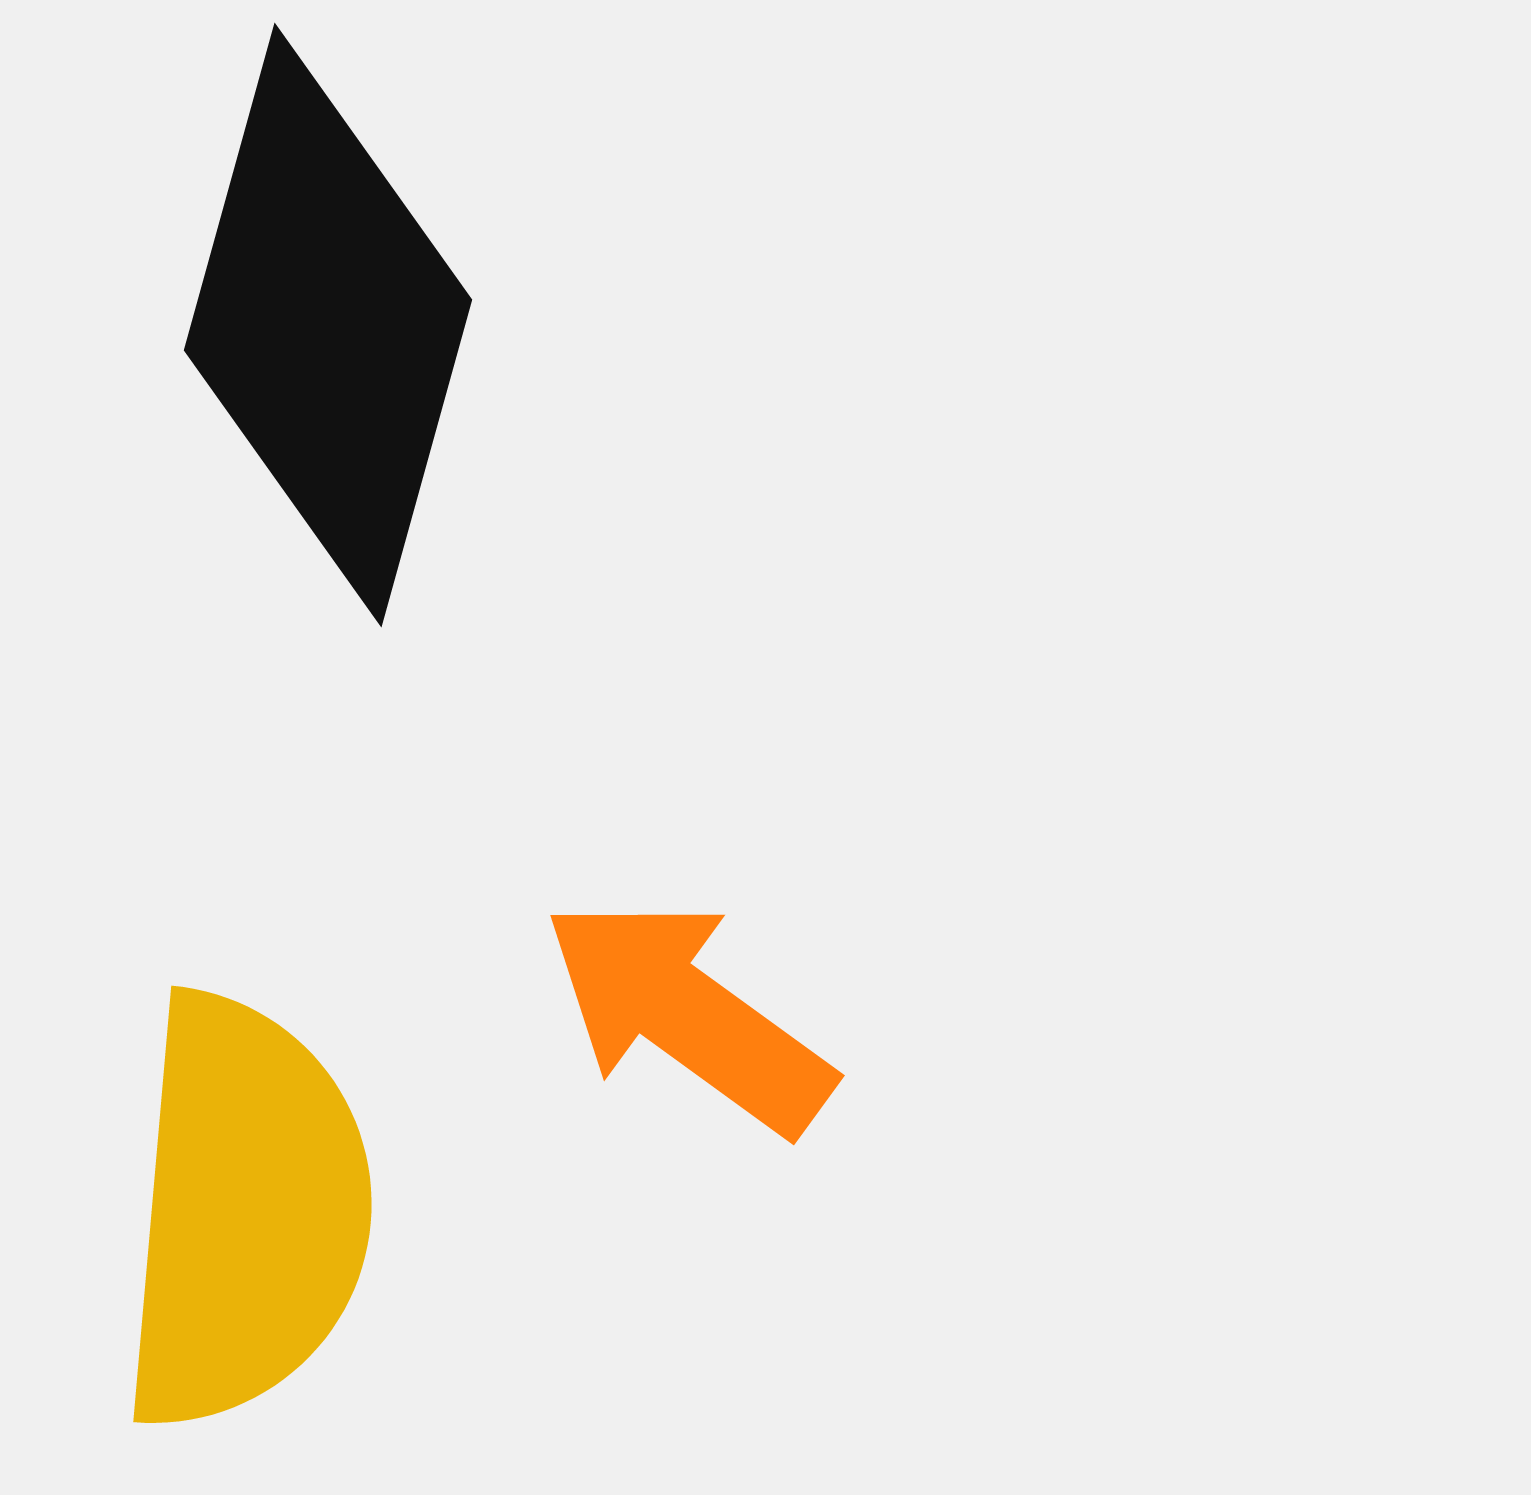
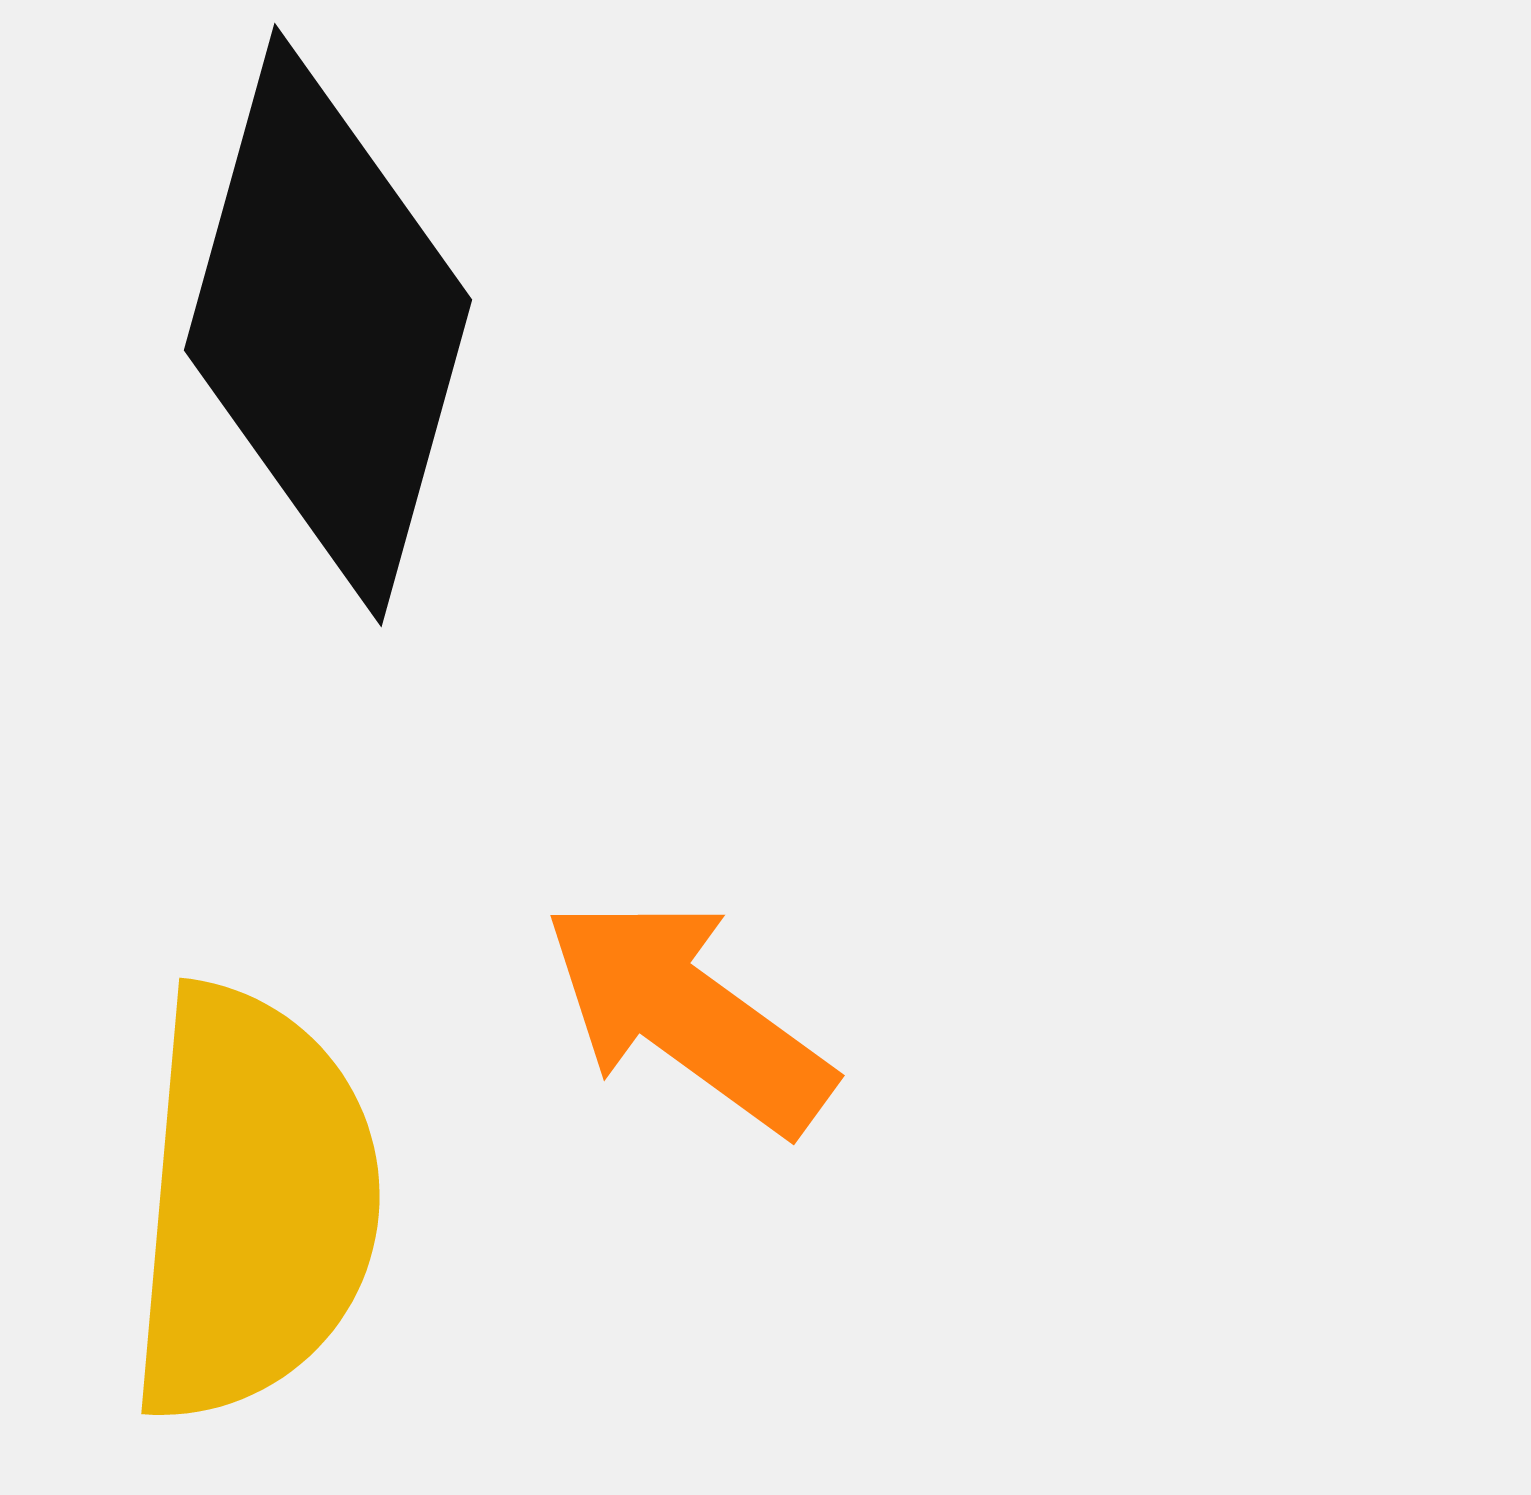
yellow semicircle: moved 8 px right, 8 px up
